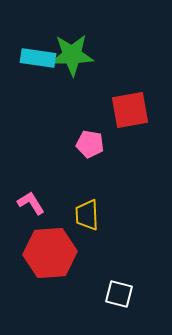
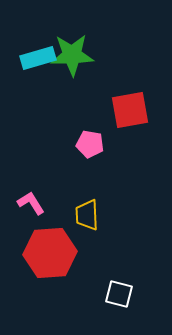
cyan rectangle: rotated 24 degrees counterclockwise
